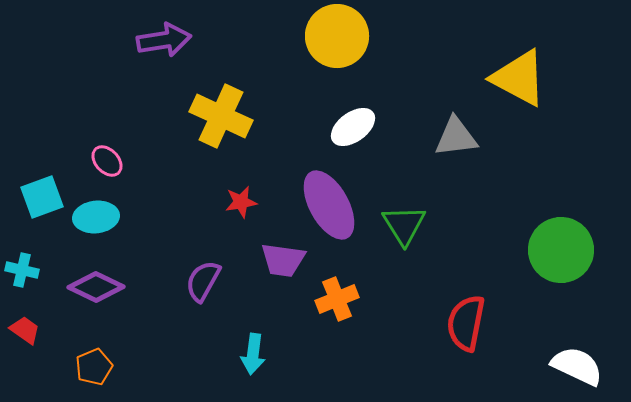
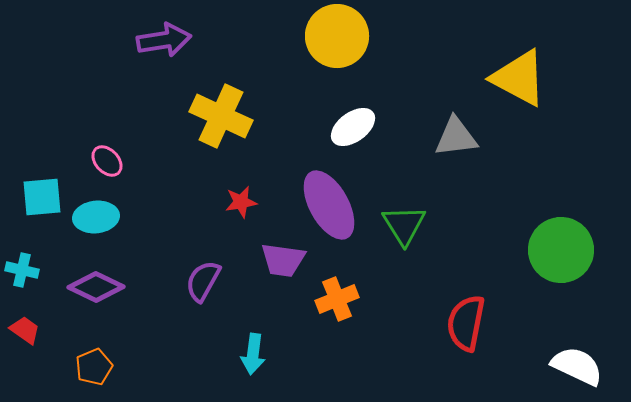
cyan square: rotated 15 degrees clockwise
